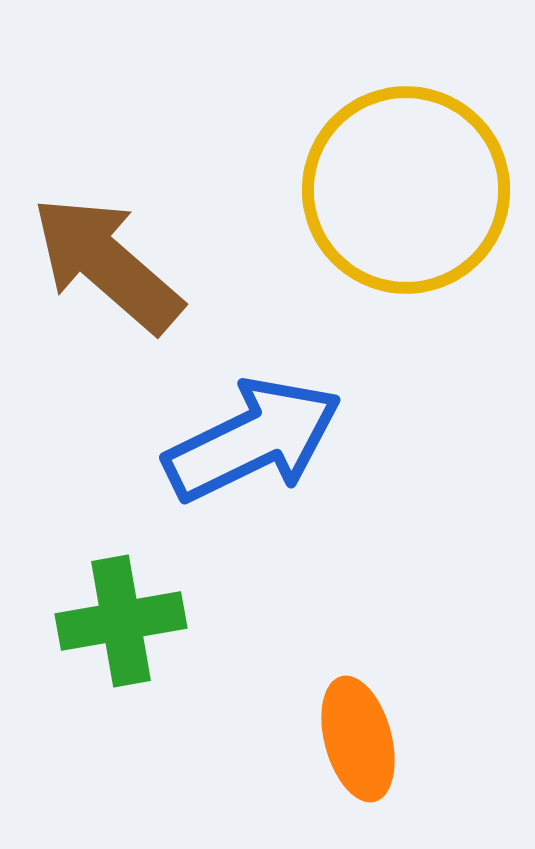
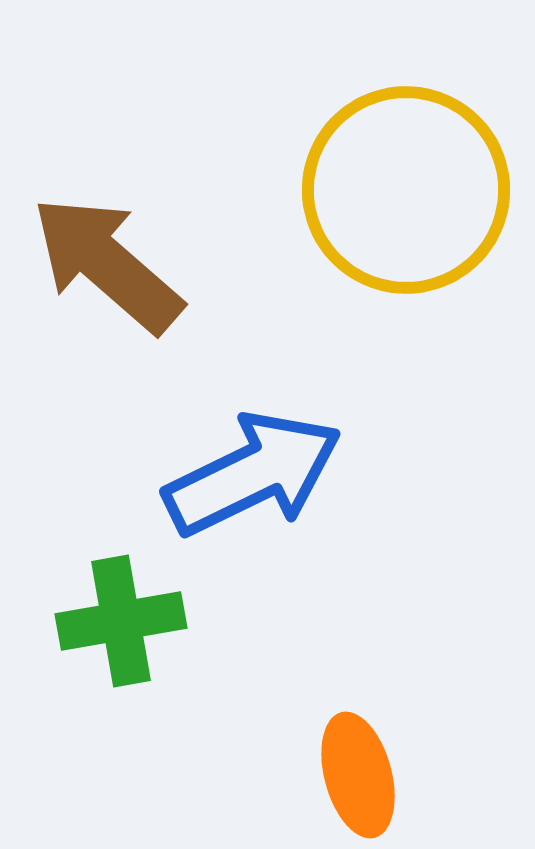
blue arrow: moved 34 px down
orange ellipse: moved 36 px down
